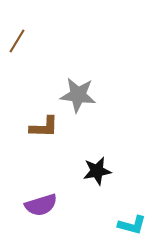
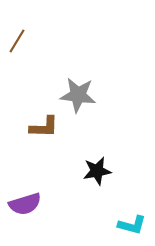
purple semicircle: moved 16 px left, 1 px up
